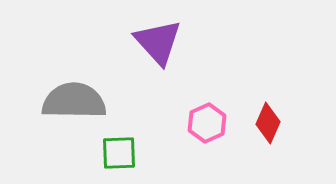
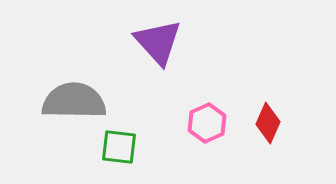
green square: moved 6 px up; rotated 9 degrees clockwise
